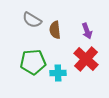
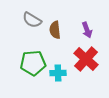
purple arrow: moved 1 px up
green pentagon: moved 1 px down
